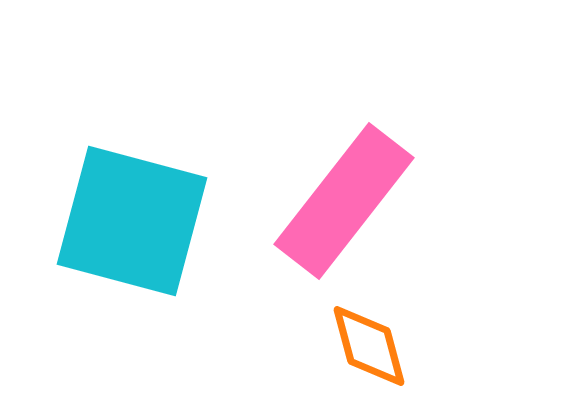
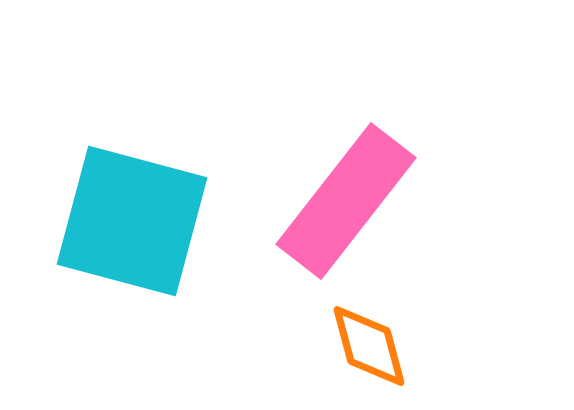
pink rectangle: moved 2 px right
